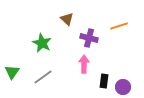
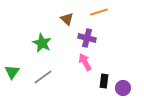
orange line: moved 20 px left, 14 px up
purple cross: moved 2 px left
pink arrow: moved 1 px right, 2 px up; rotated 30 degrees counterclockwise
purple circle: moved 1 px down
